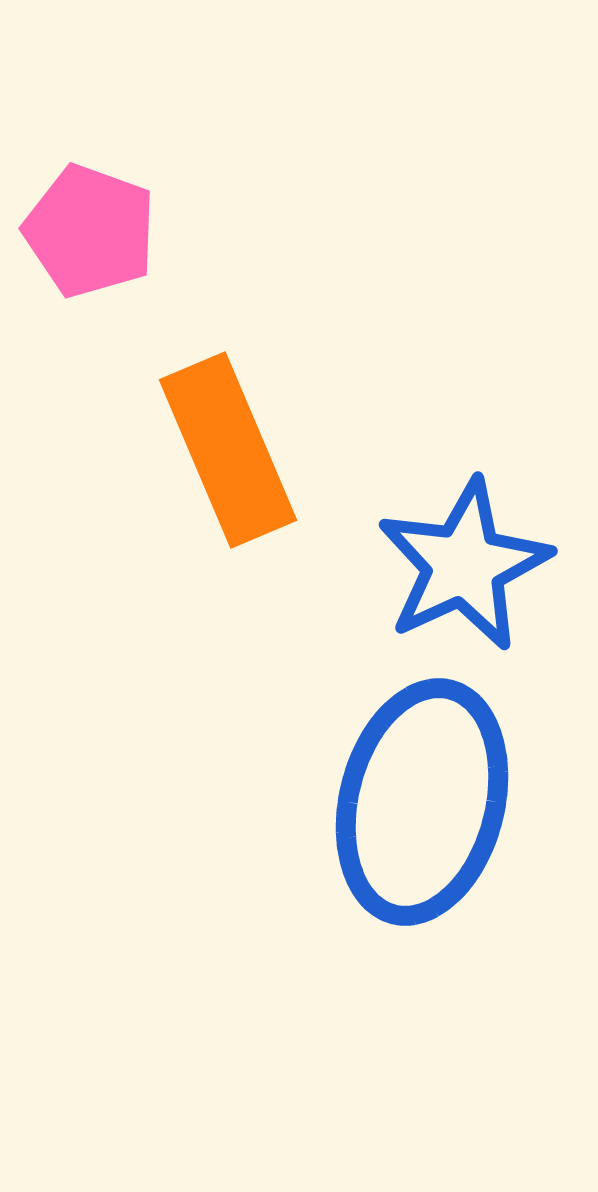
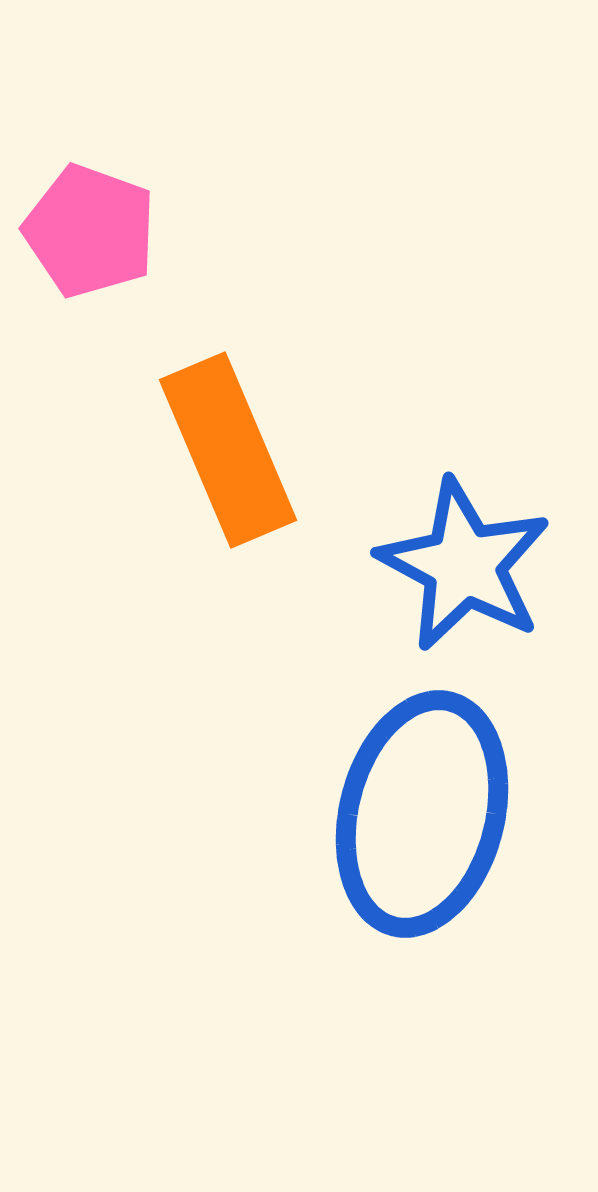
blue star: rotated 19 degrees counterclockwise
blue ellipse: moved 12 px down
